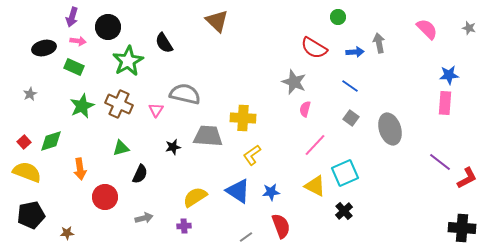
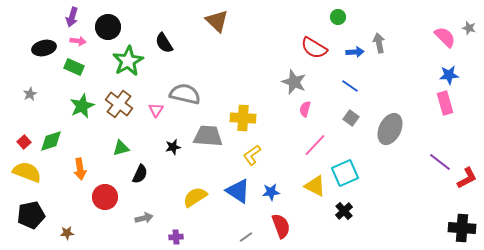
pink semicircle at (427, 29): moved 18 px right, 8 px down
pink rectangle at (445, 103): rotated 20 degrees counterclockwise
brown cross at (119, 104): rotated 12 degrees clockwise
gray ellipse at (390, 129): rotated 44 degrees clockwise
purple cross at (184, 226): moved 8 px left, 11 px down
